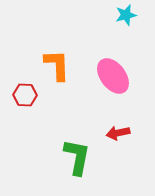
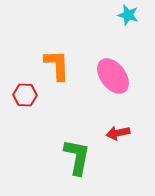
cyan star: moved 2 px right; rotated 30 degrees clockwise
